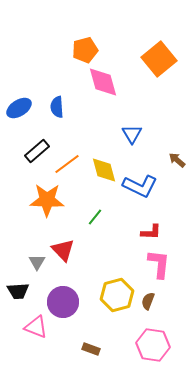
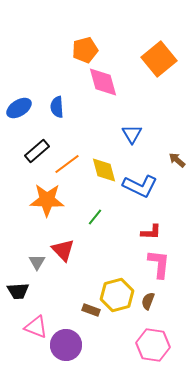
purple circle: moved 3 px right, 43 px down
brown rectangle: moved 39 px up
